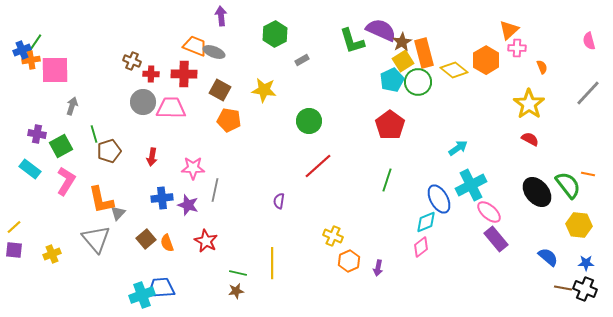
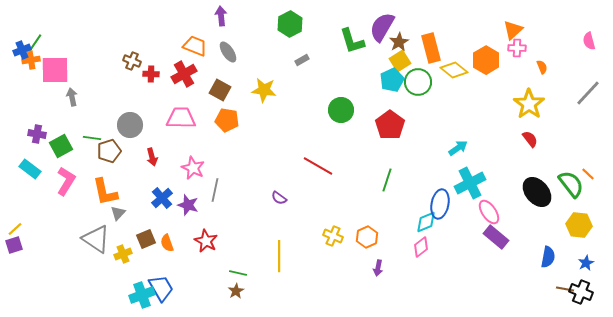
purple semicircle at (381, 30): moved 1 px right, 3 px up; rotated 84 degrees counterclockwise
orange triangle at (509, 30): moved 4 px right
green hexagon at (275, 34): moved 15 px right, 10 px up
brown star at (402, 42): moved 3 px left
gray ellipse at (214, 52): moved 14 px right; rotated 35 degrees clockwise
orange rectangle at (424, 53): moved 7 px right, 5 px up
yellow square at (403, 61): moved 3 px left
red cross at (184, 74): rotated 30 degrees counterclockwise
gray circle at (143, 102): moved 13 px left, 23 px down
gray arrow at (72, 106): moved 9 px up; rotated 30 degrees counterclockwise
pink trapezoid at (171, 108): moved 10 px right, 10 px down
orange pentagon at (229, 120): moved 2 px left
green circle at (309, 121): moved 32 px right, 11 px up
green line at (94, 134): moved 2 px left, 4 px down; rotated 66 degrees counterclockwise
red semicircle at (530, 139): rotated 24 degrees clockwise
red arrow at (152, 157): rotated 24 degrees counterclockwise
red line at (318, 166): rotated 72 degrees clockwise
pink star at (193, 168): rotated 25 degrees clockwise
orange line at (588, 174): rotated 32 degrees clockwise
cyan cross at (471, 185): moved 1 px left, 2 px up
green semicircle at (568, 185): moved 3 px right, 1 px up
blue cross at (162, 198): rotated 35 degrees counterclockwise
blue ellipse at (439, 199): moved 1 px right, 5 px down; rotated 40 degrees clockwise
orange L-shape at (101, 200): moved 4 px right, 8 px up
purple semicircle at (279, 201): moved 3 px up; rotated 63 degrees counterclockwise
pink ellipse at (489, 212): rotated 15 degrees clockwise
yellow line at (14, 227): moved 1 px right, 2 px down
gray triangle at (96, 239): rotated 16 degrees counterclockwise
brown square at (146, 239): rotated 18 degrees clockwise
purple rectangle at (496, 239): moved 2 px up; rotated 10 degrees counterclockwise
purple square at (14, 250): moved 5 px up; rotated 24 degrees counterclockwise
yellow cross at (52, 254): moved 71 px right
blue semicircle at (548, 257): rotated 60 degrees clockwise
orange hexagon at (349, 261): moved 18 px right, 24 px up
yellow line at (272, 263): moved 7 px right, 7 px up
blue star at (586, 263): rotated 28 degrees counterclockwise
blue trapezoid at (161, 288): rotated 64 degrees clockwise
brown line at (563, 288): moved 2 px right, 1 px down
black cross at (585, 289): moved 4 px left, 3 px down
brown star at (236, 291): rotated 21 degrees counterclockwise
